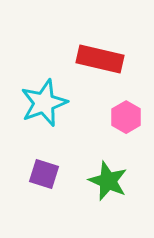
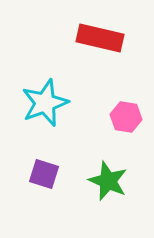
red rectangle: moved 21 px up
cyan star: moved 1 px right
pink hexagon: rotated 20 degrees counterclockwise
